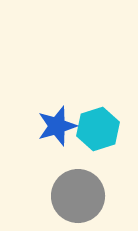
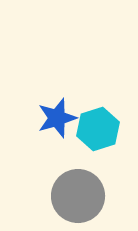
blue star: moved 8 px up
